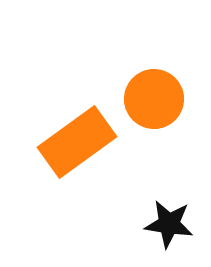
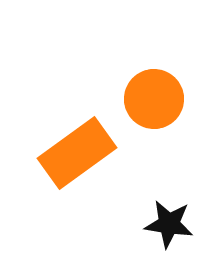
orange rectangle: moved 11 px down
